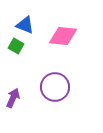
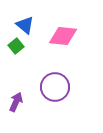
blue triangle: rotated 18 degrees clockwise
green square: rotated 21 degrees clockwise
purple arrow: moved 3 px right, 4 px down
